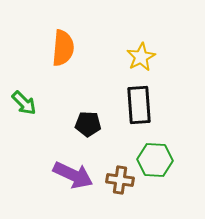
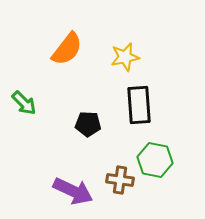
orange semicircle: moved 4 px right, 1 px down; rotated 33 degrees clockwise
yellow star: moved 16 px left; rotated 16 degrees clockwise
green hexagon: rotated 8 degrees clockwise
purple arrow: moved 16 px down
